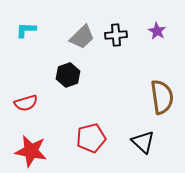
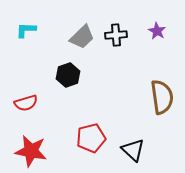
black triangle: moved 10 px left, 8 px down
